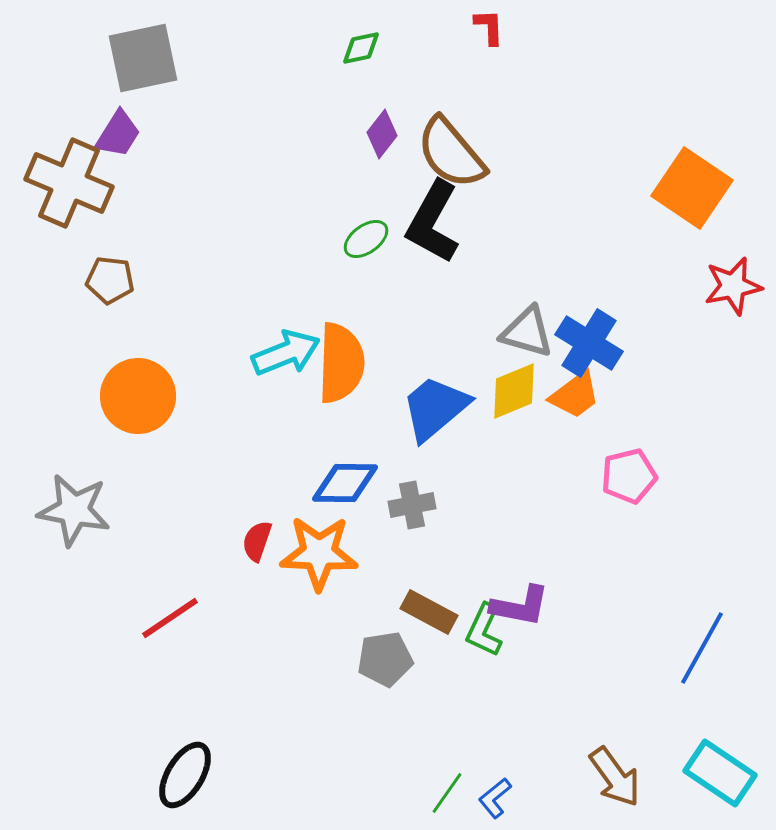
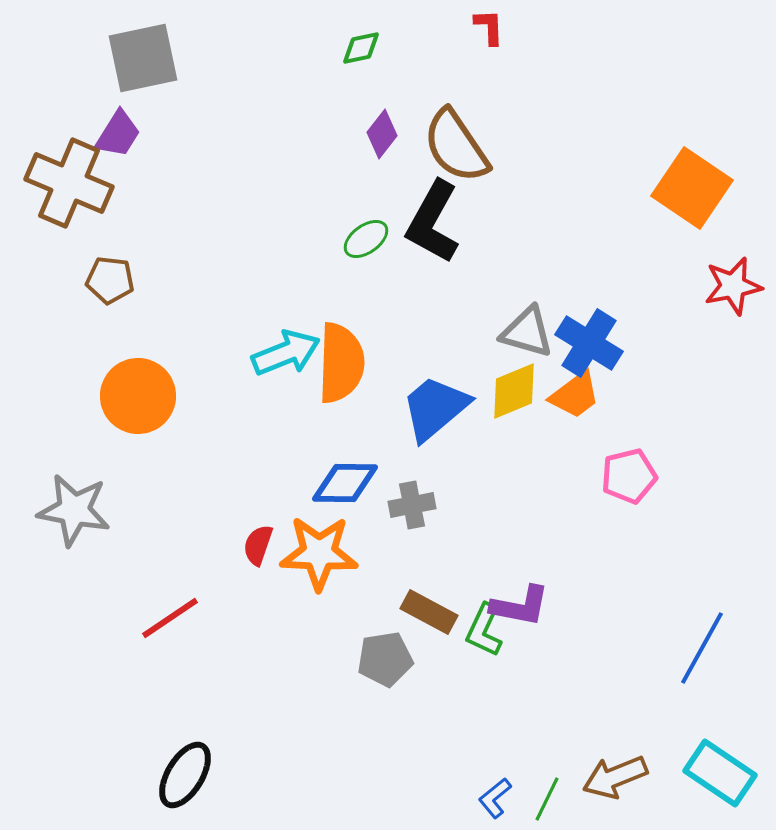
brown semicircle: moved 5 px right, 7 px up; rotated 6 degrees clockwise
red semicircle: moved 1 px right, 4 px down
brown arrow: rotated 104 degrees clockwise
green line: moved 100 px right, 6 px down; rotated 9 degrees counterclockwise
